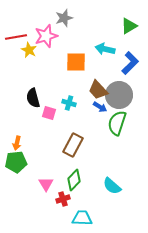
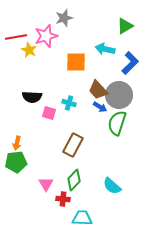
green triangle: moved 4 px left
black semicircle: moved 1 px left, 1 px up; rotated 72 degrees counterclockwise
red cross: rotated 24 degrees clockwise
